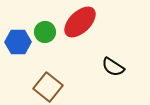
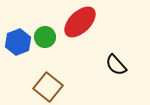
green circle: moved 5 px down
blue hexagon: rotated 20 degrees counterclockwise
black semicircle: moved 3 px right, 2 px up; rotated 15 degrees clockwise
